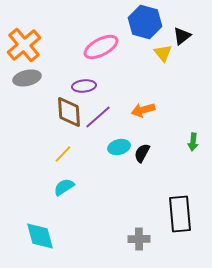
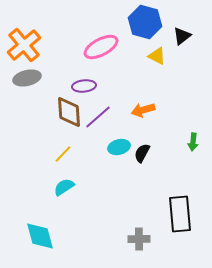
yellow triangle: moved 6 px left, 3 px down; rotated 24 degrees counterclockwise
